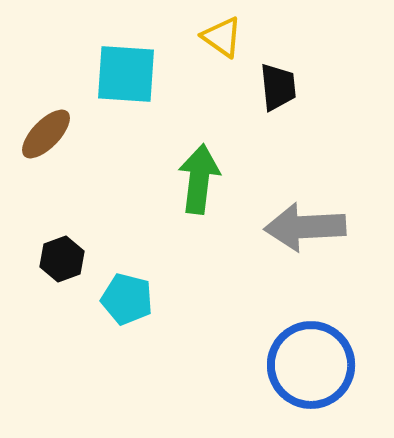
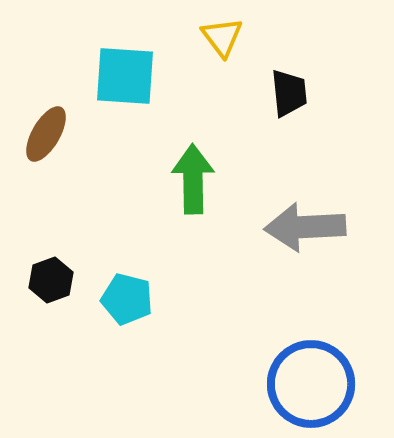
yellow triangle: rotated 18 degrees clockwise
cyan square: moved 1 px left, 2 px down
black trapezoid: moved 11 px right, 6 px down
brown ellipse: rotated 14 degrees counterclockwise
green arrow: moved 6 px left; rotated 8 degrees counterclockwise
black hexagon: moved 11 px left, 21 px down
blue circle: moved 19 px down
